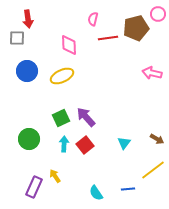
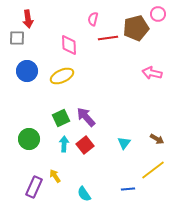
cyan semicircle: moved 12 px left, 1 px down
